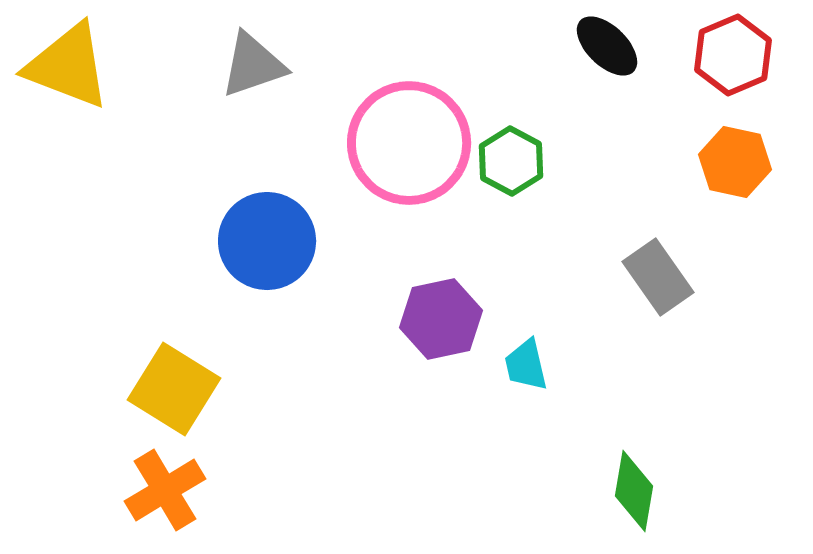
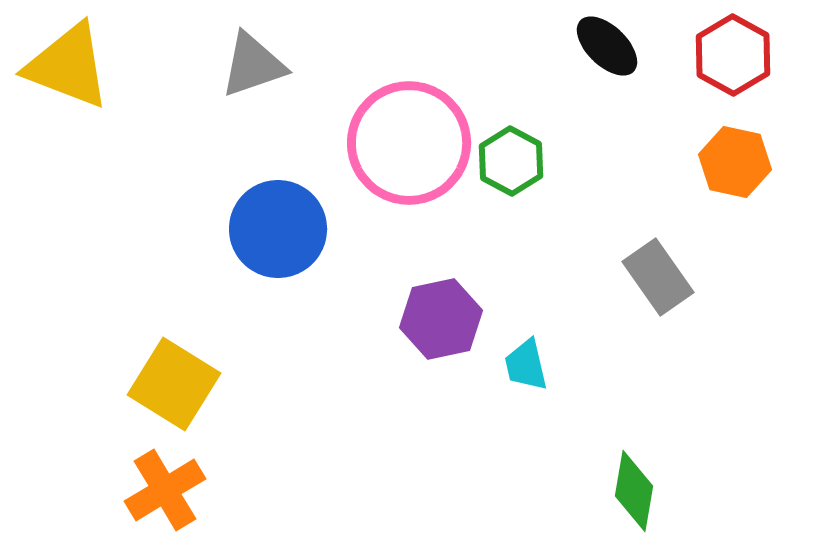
red hexagon: rotated 8 degrees counterclockwise
blue circle: moved 11 px right, 12 px up
yellow square: moved 5 px up
